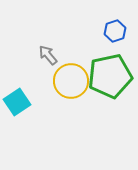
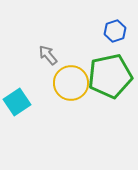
yellow circle: moved 2 px down
